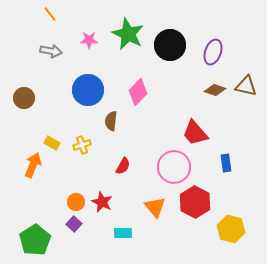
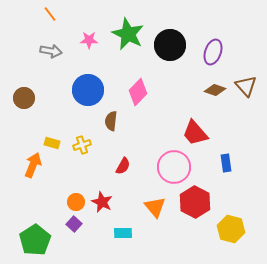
brown triangle: rotated 35 degrees clockwise
yellow rectangle: rotated 14 degrees counterclockwise
